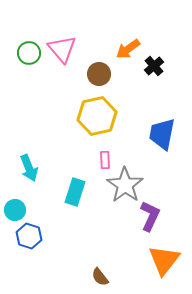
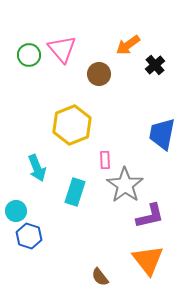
orange arrow: moved 4 px up
green circle: moved 2 px down
black cross: moved 1 px right, 1 px up
yellow hexagon: moved 25 px left, 9 px down; rotated 9 degrees counterclockwise
cyan arrow: moved 8 px right
cyan circle: moved 1 px right, 1 px down
purple L-shape: rotated 52 degrees clockwise
orange triangle: moved 16 px left; rotated 16 degrees counterclockwise
